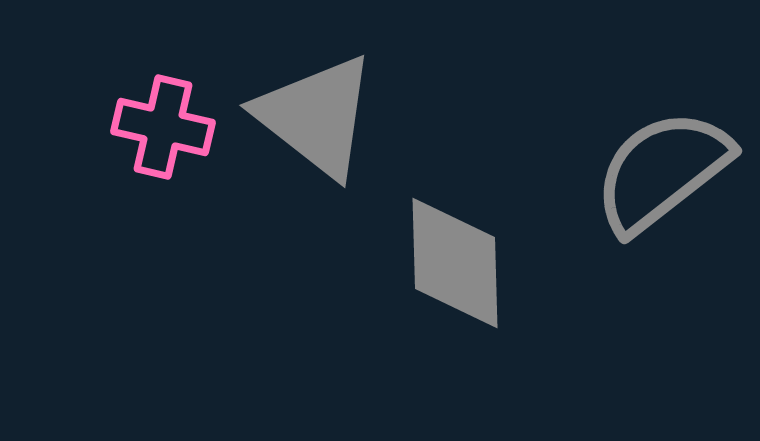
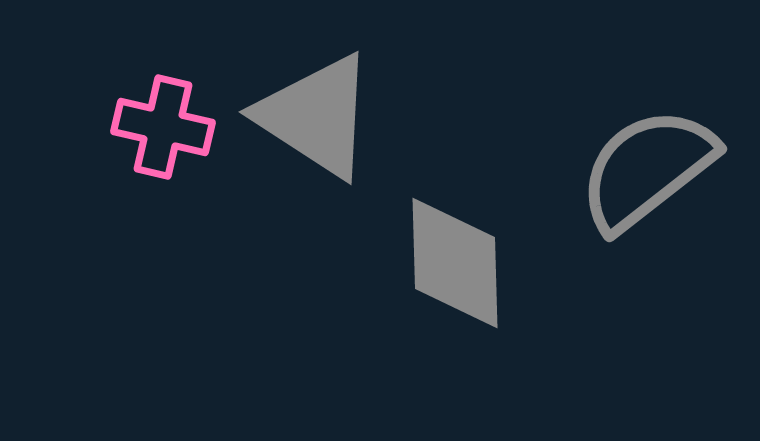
gray triangle: rotated 5 degrees counterclockwise
gray semicircle: moved 15 px left, 2 px up
